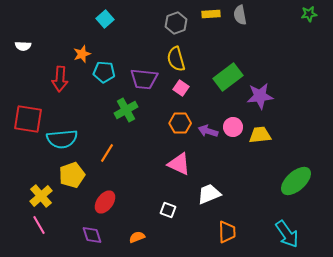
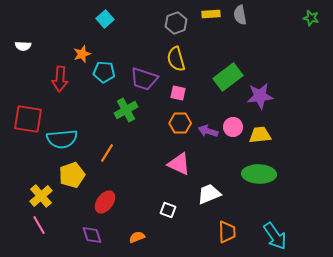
green star: moved 2 px right, 4 px down; rotated 21 degrees clockwise
purple trapezoid: rotated 12 degrees clockwise
pink square: moved 3 px left, 5 px down; rotated 21 degrees counterclockwise
green ellipse: moved 37 px left, 7 px up; rotated 44 degrees clockwise
cyan arrow: moved 12 px left, 2 px down
